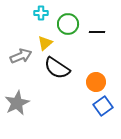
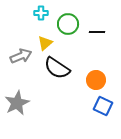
orange circle: moved 2 px up
blue square: rotated 30 degrees counterclockwise
